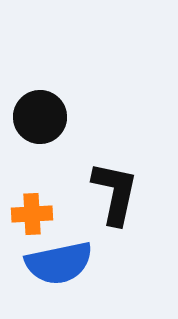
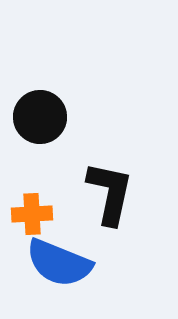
black L-shape: moved 5 px left
blue semicircle: rotated 34 degrees clockwise
